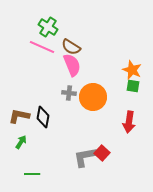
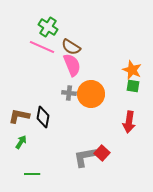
orange circle: moved 2 px left, 3 px up
